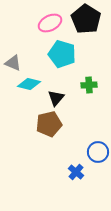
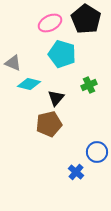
green cross: rotated 21 degrees counterclockwise
blue circle: moved 1 px left
